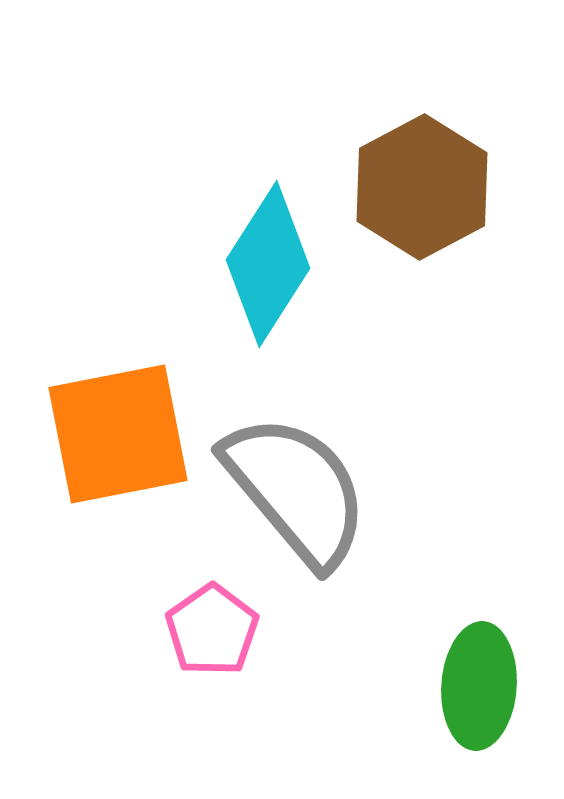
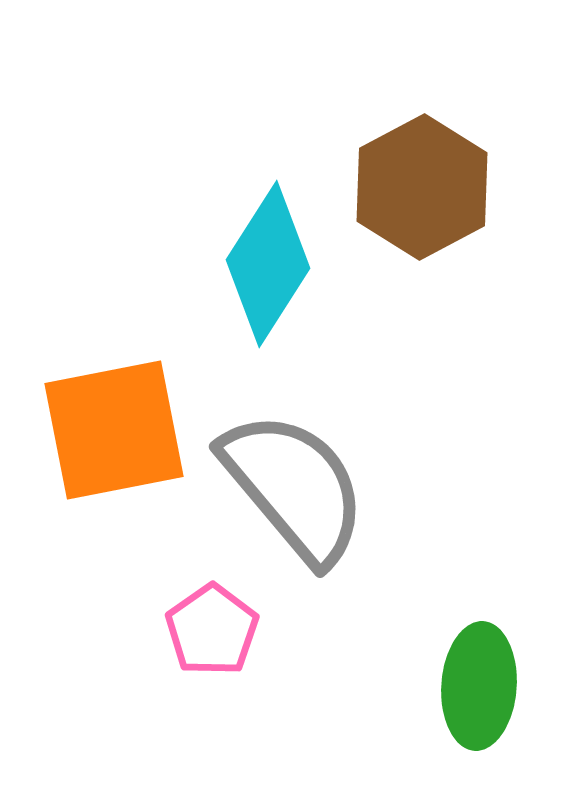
orange square: moved 4 px left, 4 px up
gray semicircle: moved 2 px left, 3 px up
